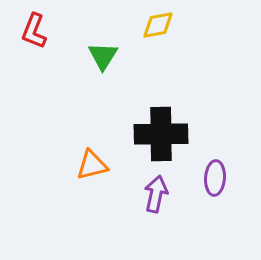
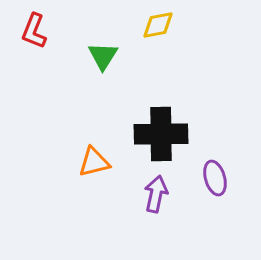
orange triangle: moved 2 px right, 3 px up
purple ellipse: rotated 20 degrees counterclockwise
